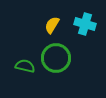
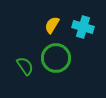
cyan cross: moved 2 px left, 3 px down
green semicircle: rotated 42 degrees clockwise
